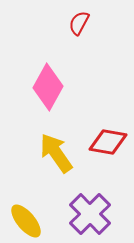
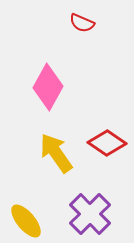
red semicircle: moved 3 px right; rotated 95 degrees counterclockwise
red diamond: moved 1 px left, 1 px down; rotated 24 degrees clockwise
